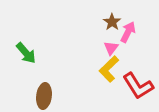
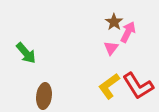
brown star: moved 2 px right
yellow L-shape: moved 17 px down; rotated 8 degrees clockwise
